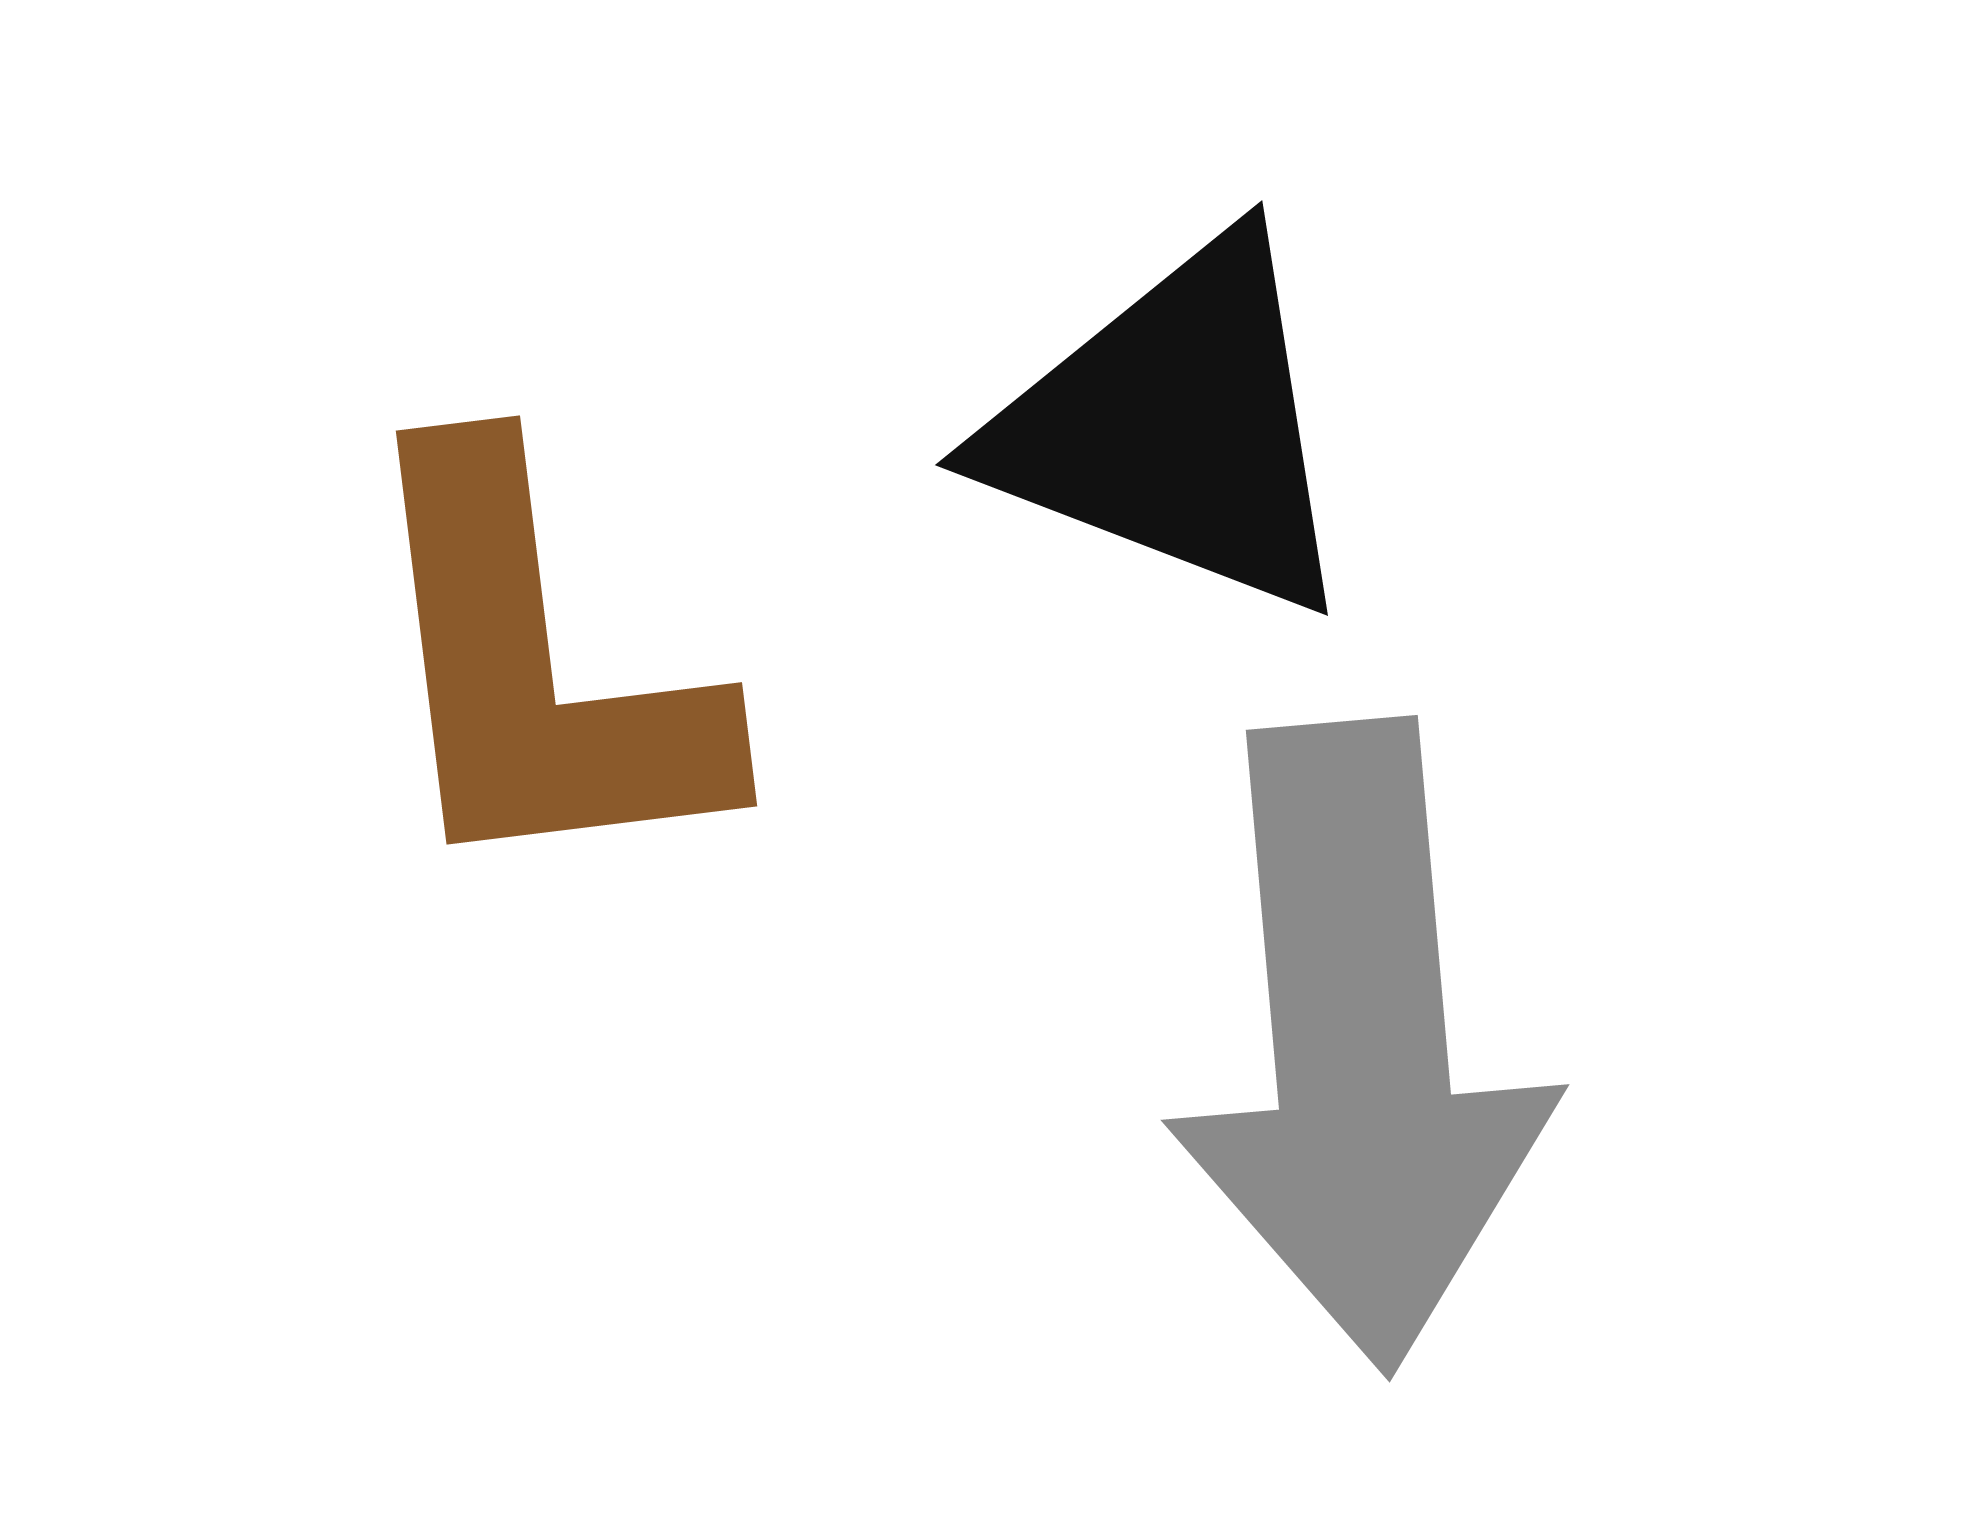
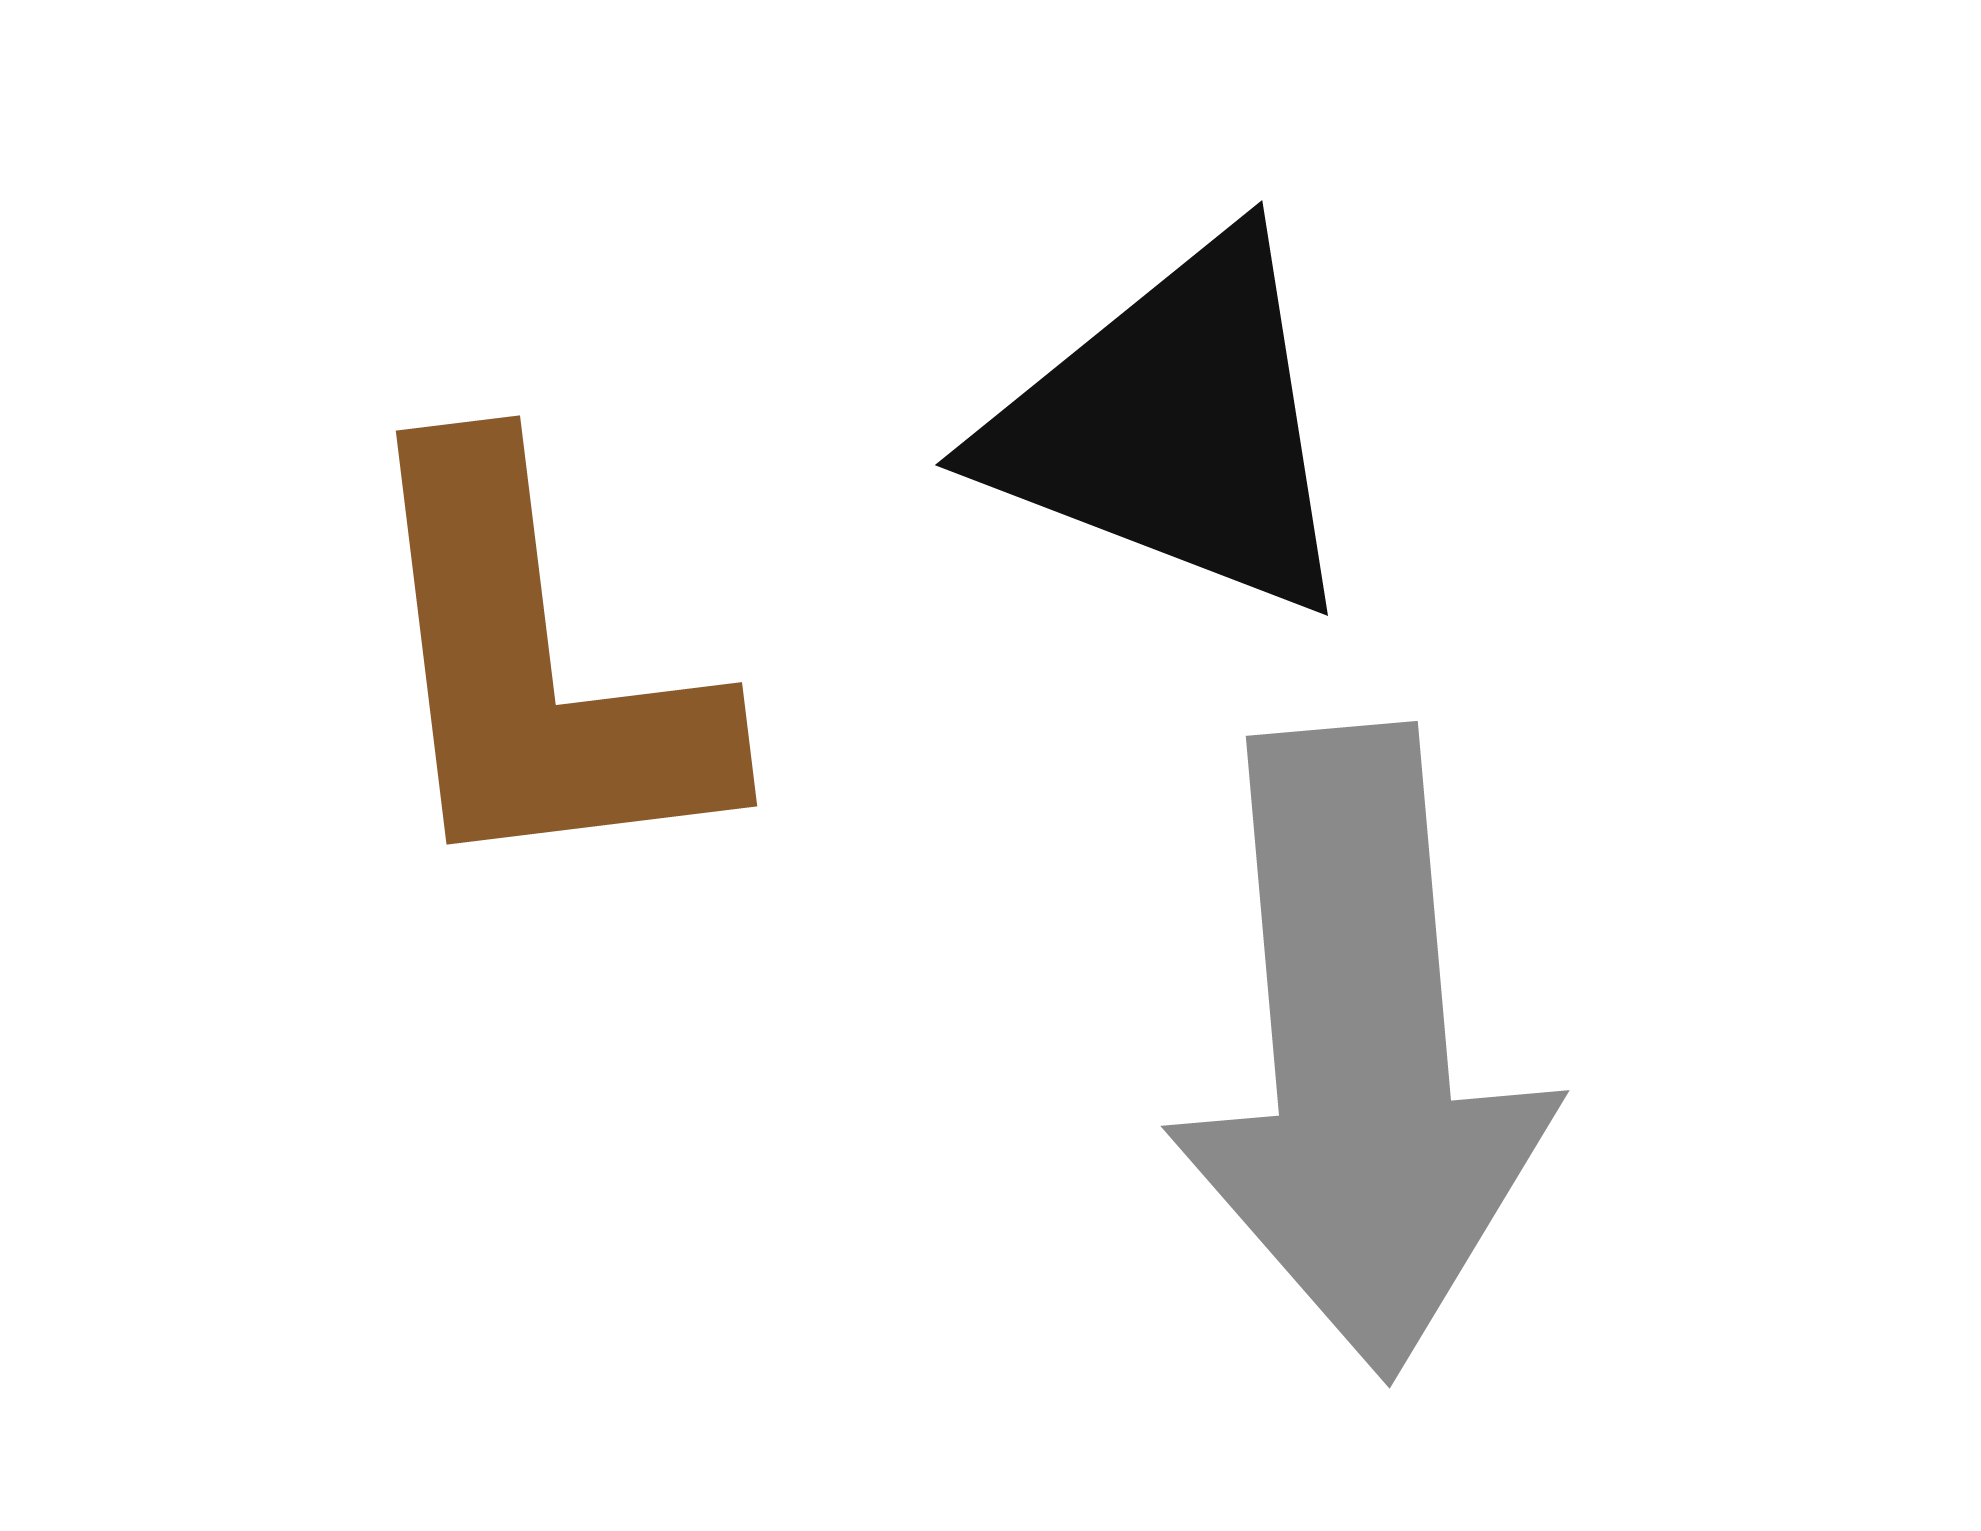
gray arrow: moved 6 px down
